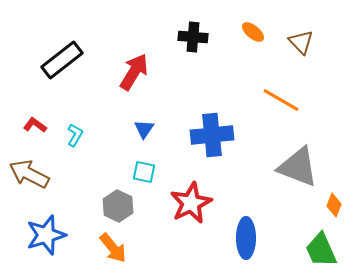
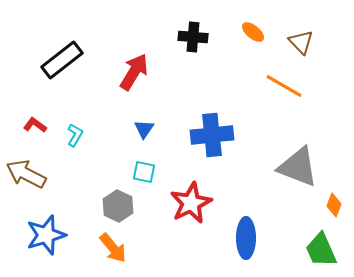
orange line: moved 3 px right, 14 px up
brown arrow: moved 3 px left
